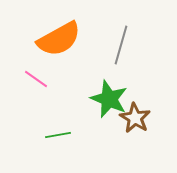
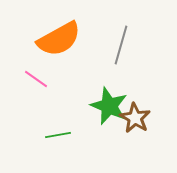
green star: moved 7 px down
